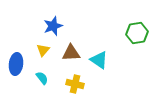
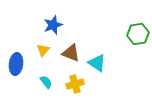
blue star: moved 1 px up
green hexagon: moved 1 px right, 1 px down
brown triangle: rotated 24 degrees clockwise
cyan triangle: moved 2 px left, 3 px down
cyan semicircle: moved 4 px right, 4 px down
yellow cross: rotated 30 degrees counterclockwise
